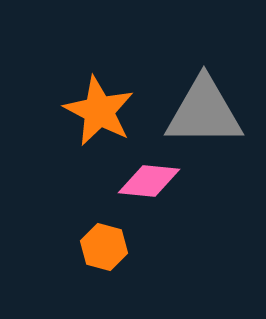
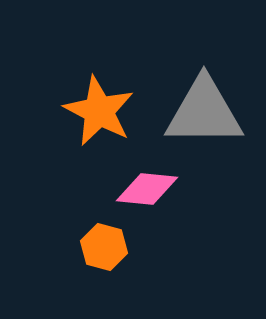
pink diamond: moved 2 px left, 8 px down
